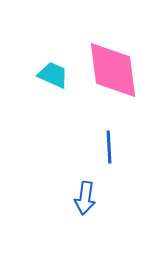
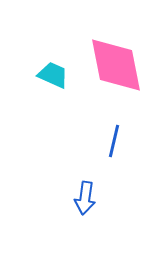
pink diamond: moved 3 px right, 5 px up; rotated 4 degrees counterclockwise
blue line: moved 5 px right, 6 px up; rotated 16 degrees clockwise
